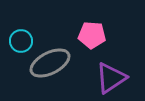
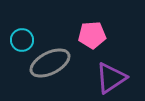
pink pentagon: rotated 8 degrees counterclockwise
cyan circle: moved 1 px right, 1 px up
